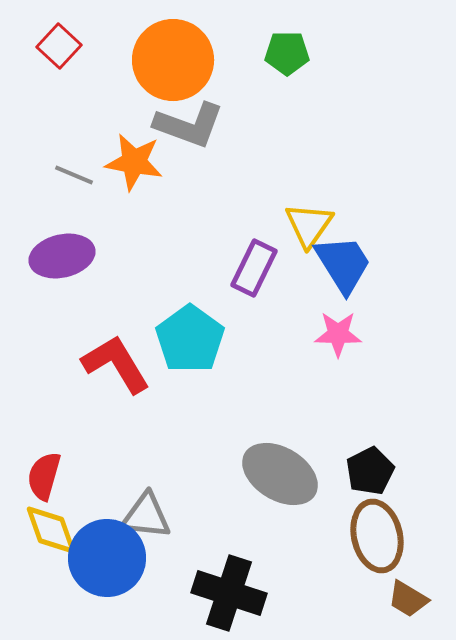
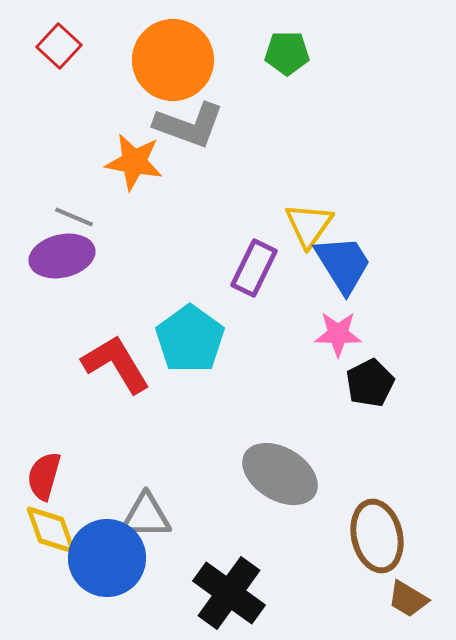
gray line: moved 42 px down
black pentagon: moved 88 px up
gray triangle: rotated 6 degrees counterclockwise
black cross: rotated 18 degrees clockwise
